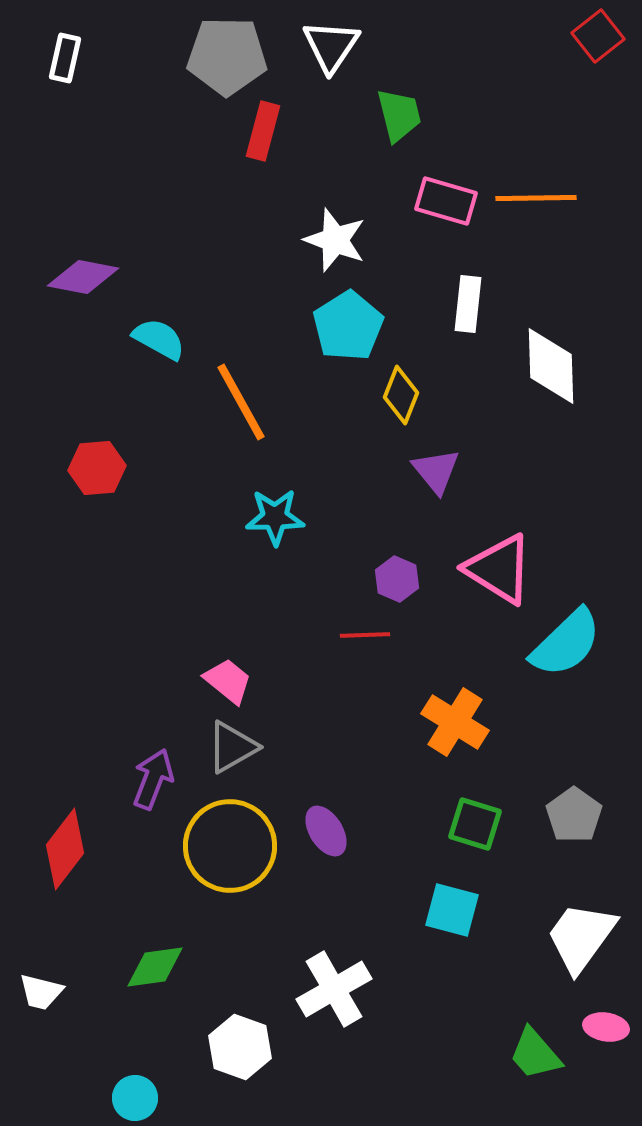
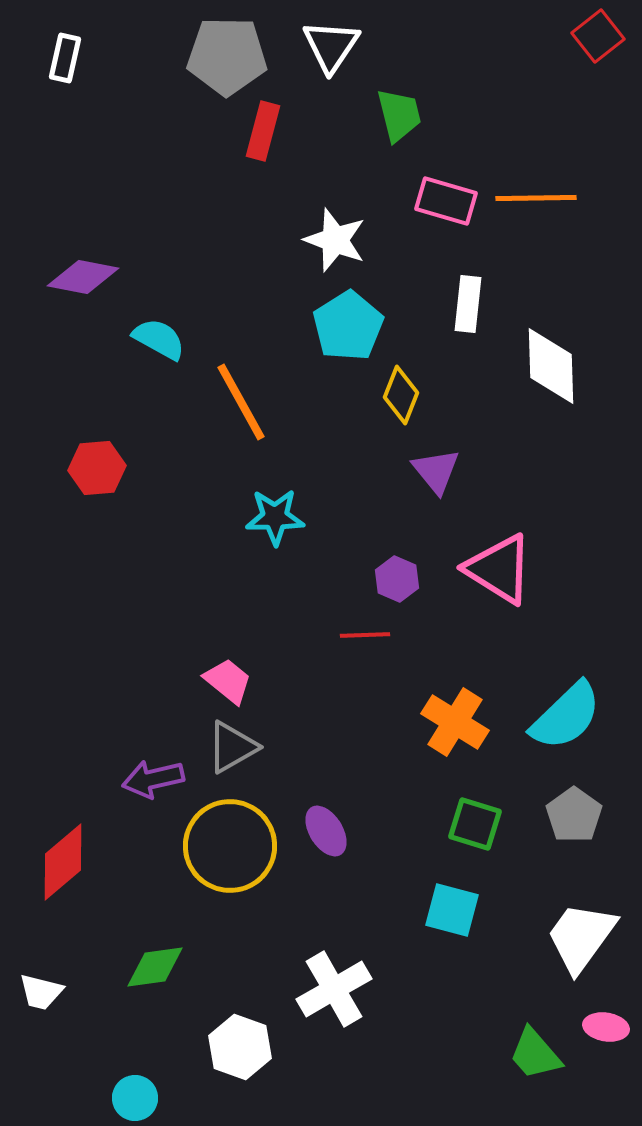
cyan semicircle at (566, 643): moved 73 px down
purple arrow at (153, 779): rotated 124 degrees counterclockwise
red diamond at (65, 849): moved 2 px left, 13 px down; rotated 12 degrees clockwise
